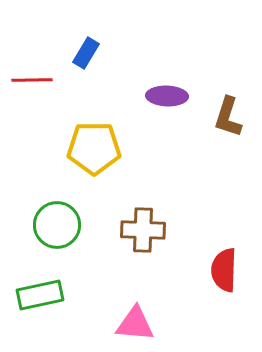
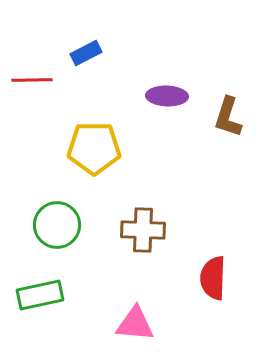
blue rectangle: rotated 32 degrees clockwise
red semicircle: moved 11 px left, 8 px down
